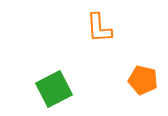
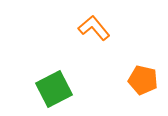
orange L-shape: moved 5 px left; rotated 144 degrees clockwise
